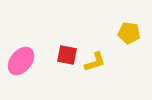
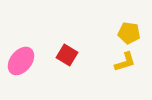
red square: rotated 20 degrees clockwise
yellow L-shape: moved 30 px right
